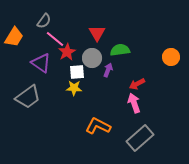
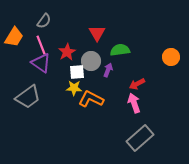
pink line: moved 14 px left, 6 px down; rotated 30 degrees clockwise
gray circle: moved 1 px left, 3 px down
orange L-shape: moved 7 px left, 27 px up
